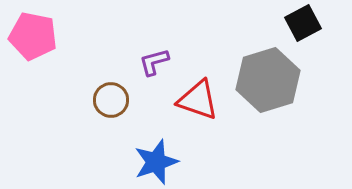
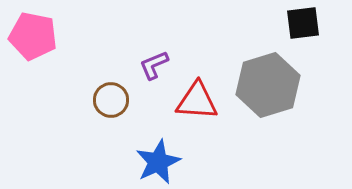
black square: rotated 21 degrees clockwise
purple L-shape: moved 3 px down; rotated 8 degrees counterclockwise
gray hexagon: moved 5 px down
red triangle: moved 1 px left, 1 px down; rotated 15 degrees counterclockwise
blue star: moved 2 px right; rotated 6 degrees counterclockwise
